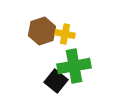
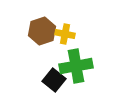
green cross: moved 2 px right
black square: moved 2 px left, 1 px up
